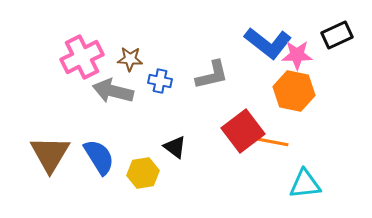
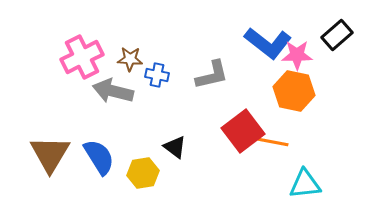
black rectangle: rotated 16 degrees counterclockwise
blue cross: moved 3 px left, 6 px up
